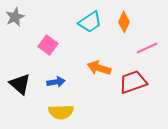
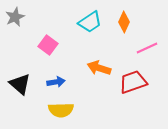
yellow semicircle: moved 2 px up
